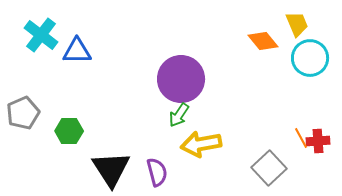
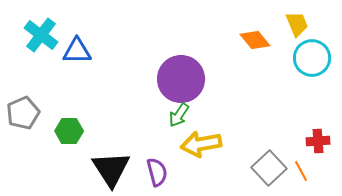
orange diamond: moved 8 px left, 1 px up
cyan circle: moved 2 px right
orange line: moved 33 px down
